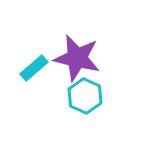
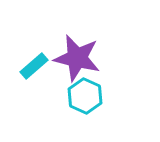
cyan rectangle: moved 2 px up
